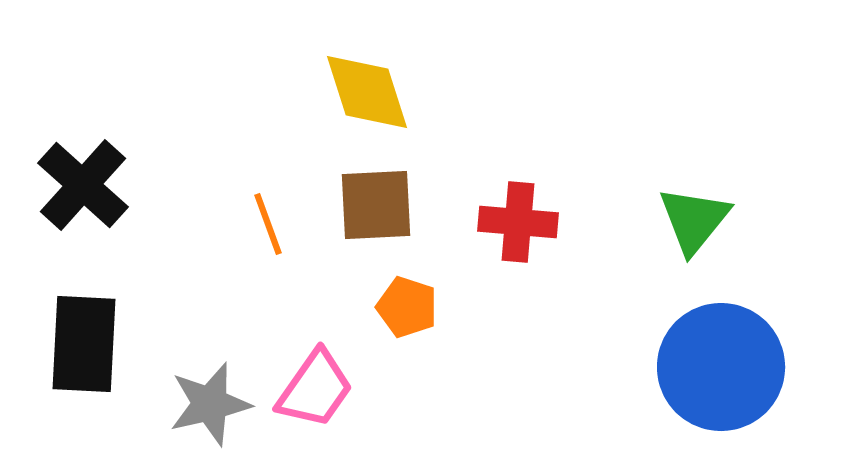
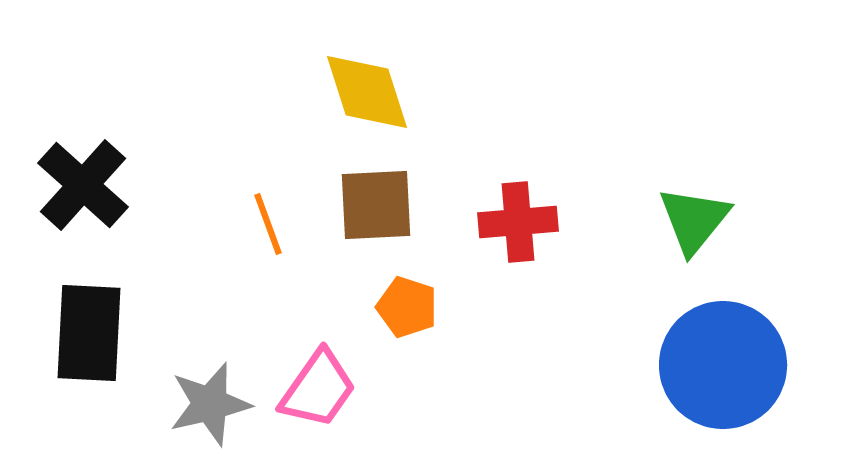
red cross: rotated 10 degrees counterclockwise
black rectangle: moved 5 px right, 11 px up
blue circle: moved 2 px right, 2 px up
pink trapezoid: moved 3 px right
